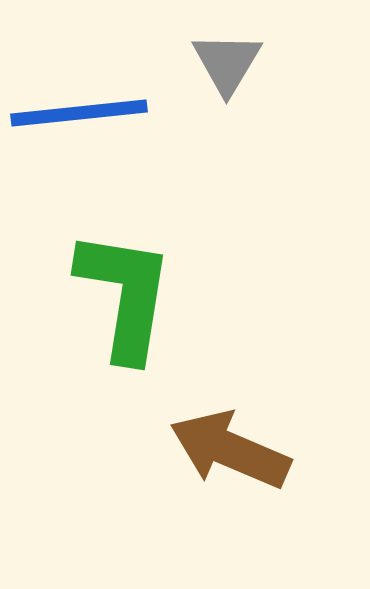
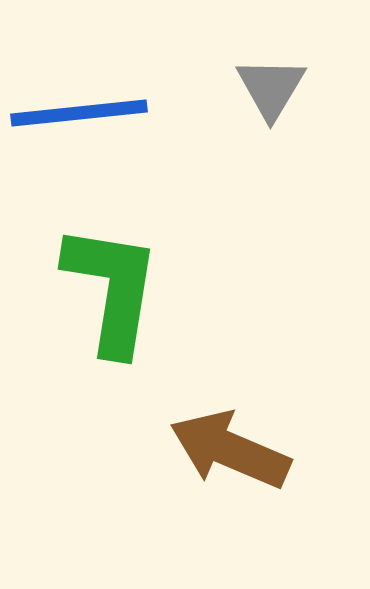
gray triangle: moved 44 px right, 25 px down
green L-shape: moved 13 px left, 6 px up
